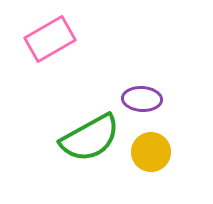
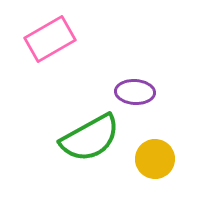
purple ellipse: moved 7 px left, 7 px up
yellow circle: moved 4 px right, 7 px down
